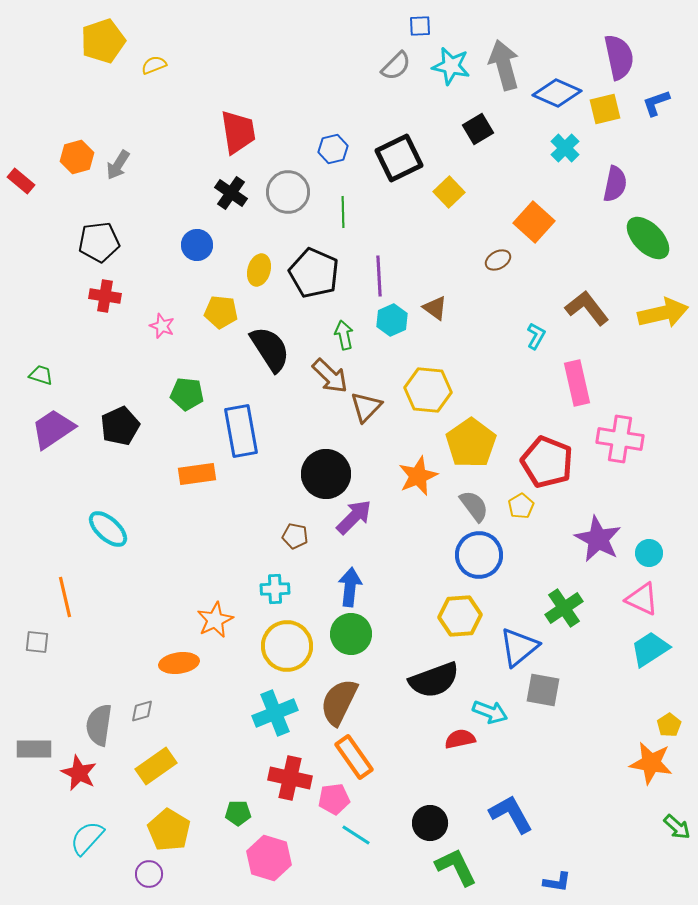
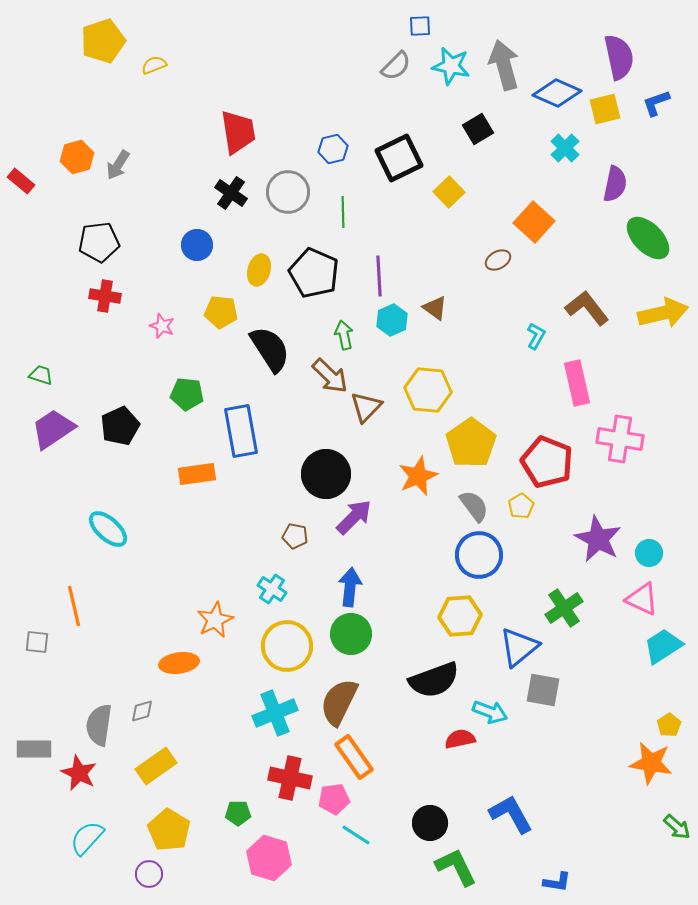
cyan cross at (275, 589): moved 3 px left; rotated 36 degrees clockwise
orange line at (65, 597): moved 9 px right, 9 px down
cyan trapezoid at (650, 649): moved 13 px right, 3 px up
